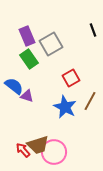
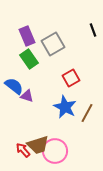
gray square: moved 2 px right
brown line: moved 3 px left, 12 px down
pink circle: moved 1 px right, 1 px up
